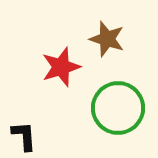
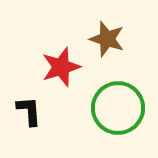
black L-shape: moved 5 px right, 25 px up
